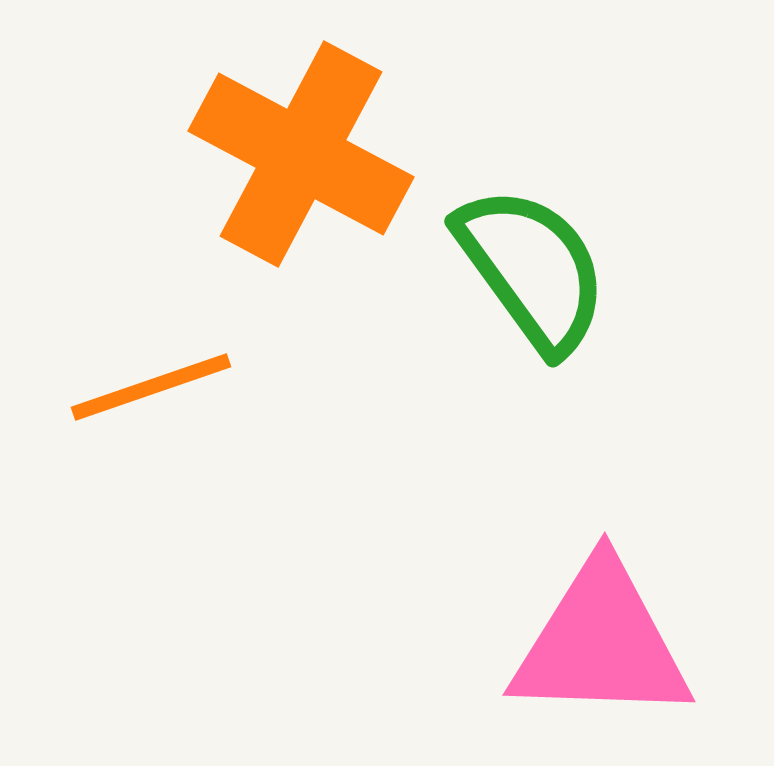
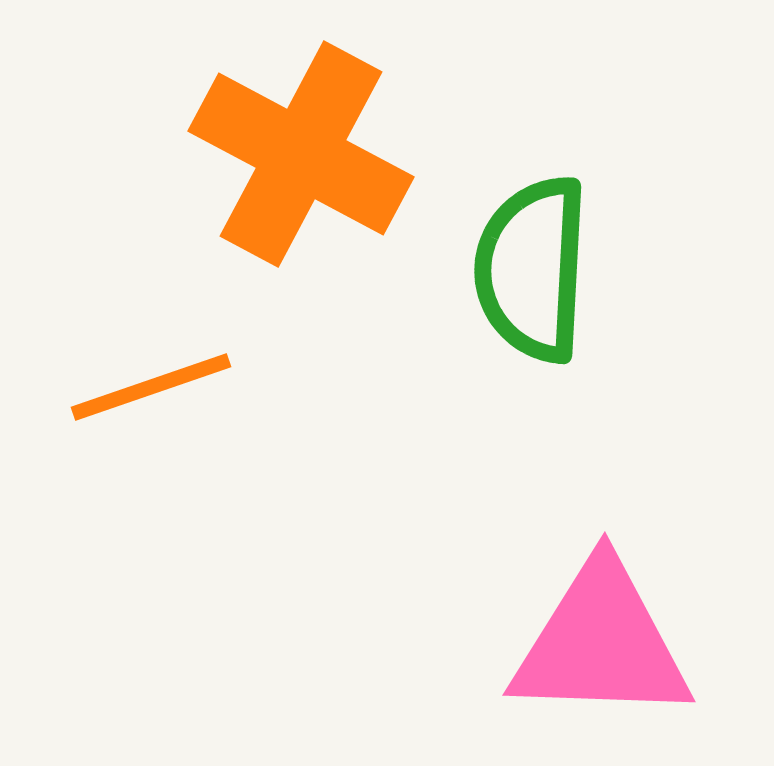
green semicircle: rotated 141 degrees counterclockwise
